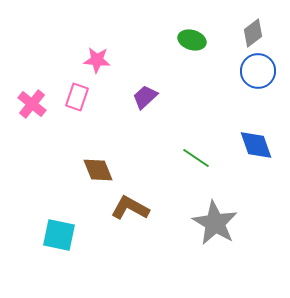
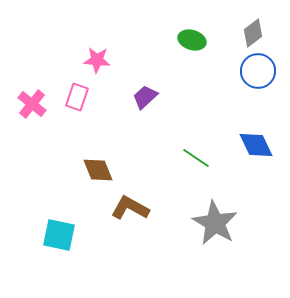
blue diamond: rotated 6 degrees counterclockwise
